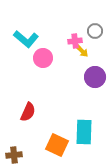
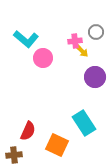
gray circle: moved 1 px right, 1 px down
red semicircle: moved 19 px down
cyan rectangle: moved 9 px up; rotated 35 degrees counterclockwise
